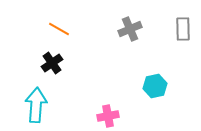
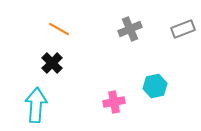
gray rectangle: rotated 70 degrees clockwise
black cross: rotated 10 degrees counterclockwise
pink cross: moved 6 px right, 14 px up
